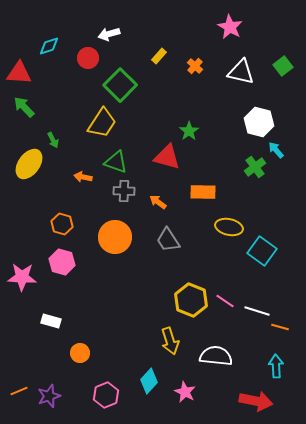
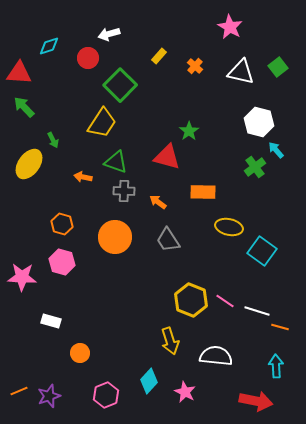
green square at (283, 66): moved 5 px left, 1 px down
